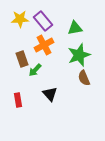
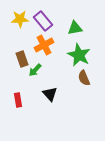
green star: rotated 25 degrees counterclockwise
